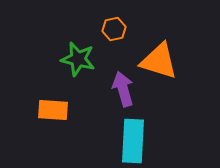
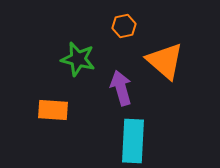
orange hexagon: moved 10 px right, 3 px up
orange triangle: moved 6 px right; rotated 24 degrees clockwise
purple arrow: moved 2 px left, 1 px up
